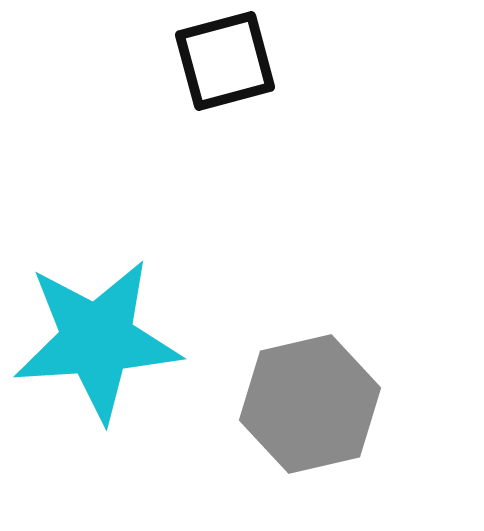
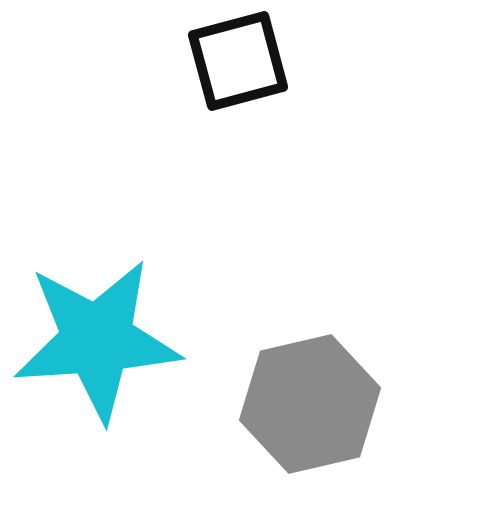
black square: moved 13 px right
